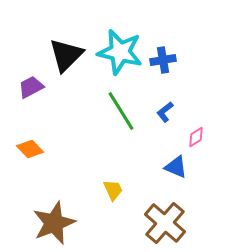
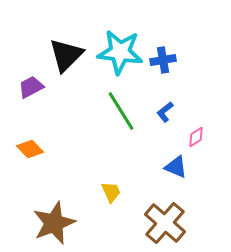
cyan star: rotated 6 degrees counterclockwise
yellow trapezoid: moved 2 px left, 2 px down
